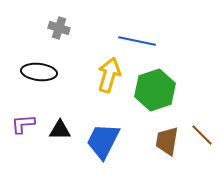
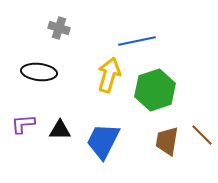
blue line: rotated 24 degrees counterclockwise
